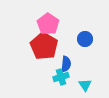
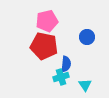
pink pentagon: moved 1 px left, 3 px up; rotated 25 degrees clockwise
blue circle: moved 2 px right, 2 px up
red pentagon: rotated 20 degrees counterclockwise
